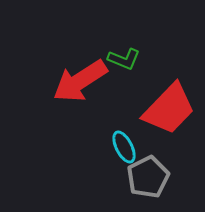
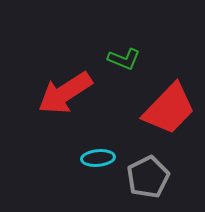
red arrow: moved 15 px left, 12 px down
cyan ellipse: moved 26 px left, 11 px down; rotated 68 degrees counterclockwise
